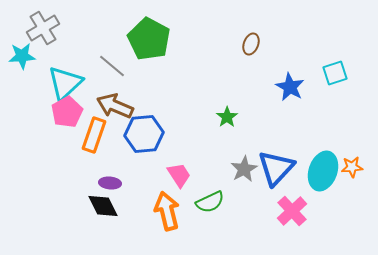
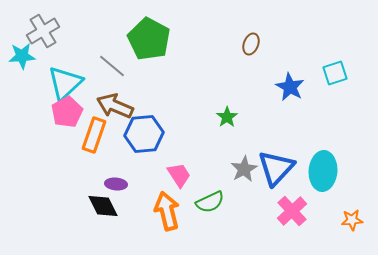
gray cross: moved 3 px down
orange star: moved 53 px down
cyan ellipse: rotated 15 degrees counterclockwise
purple ellipse: moved 6 px right, 1 px down
